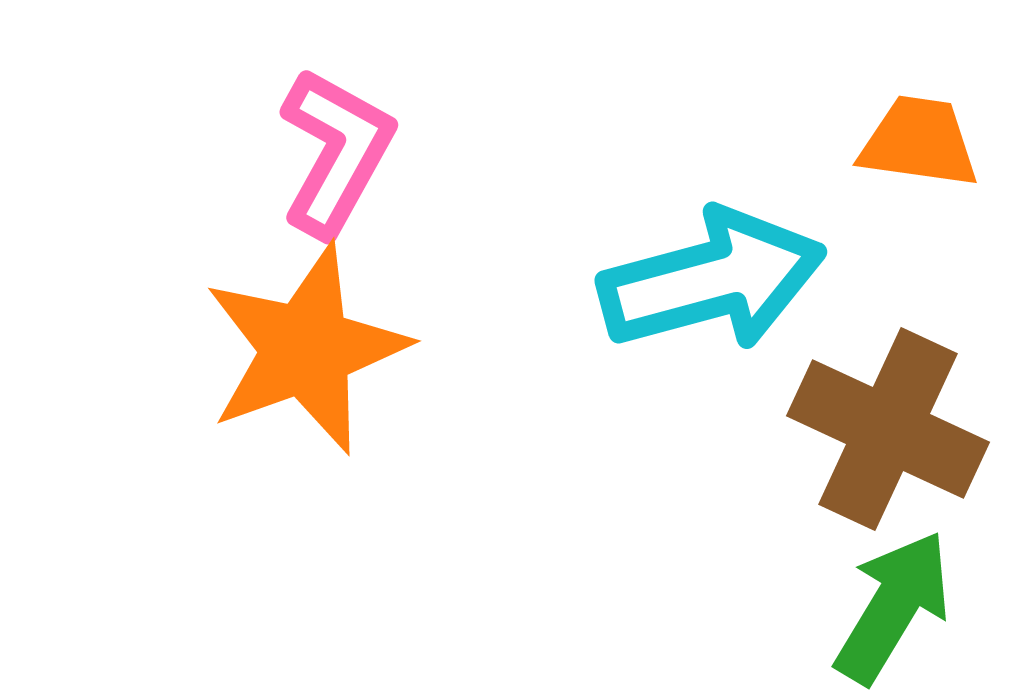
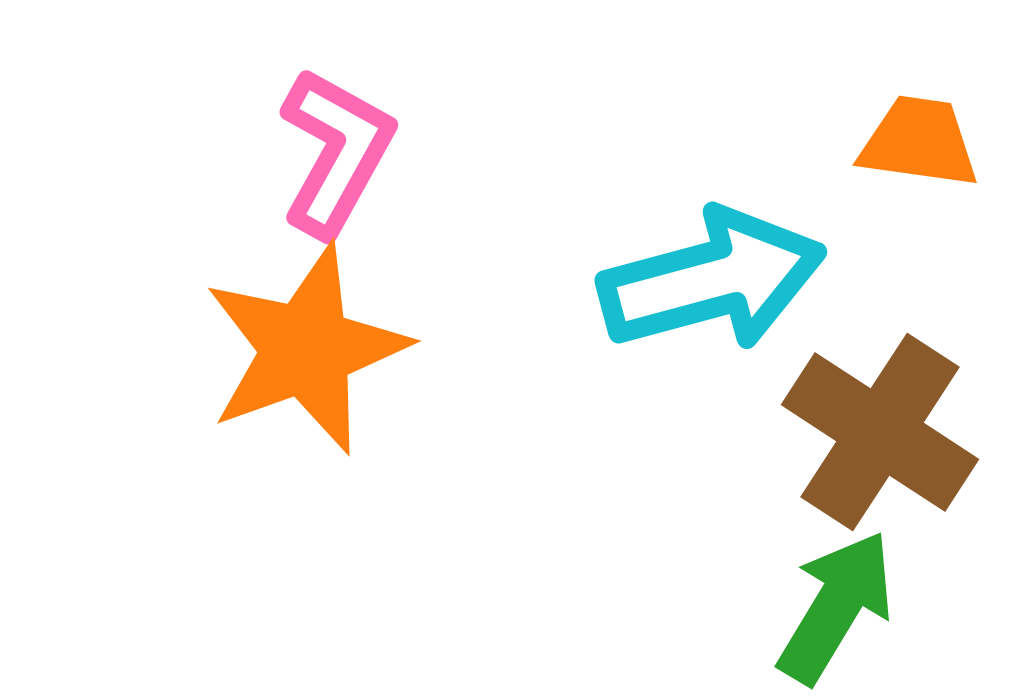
brown cross: moved 8 px left, 3 px down; rotated 8 degrees clockwise
green arrow: moved 57 px left
